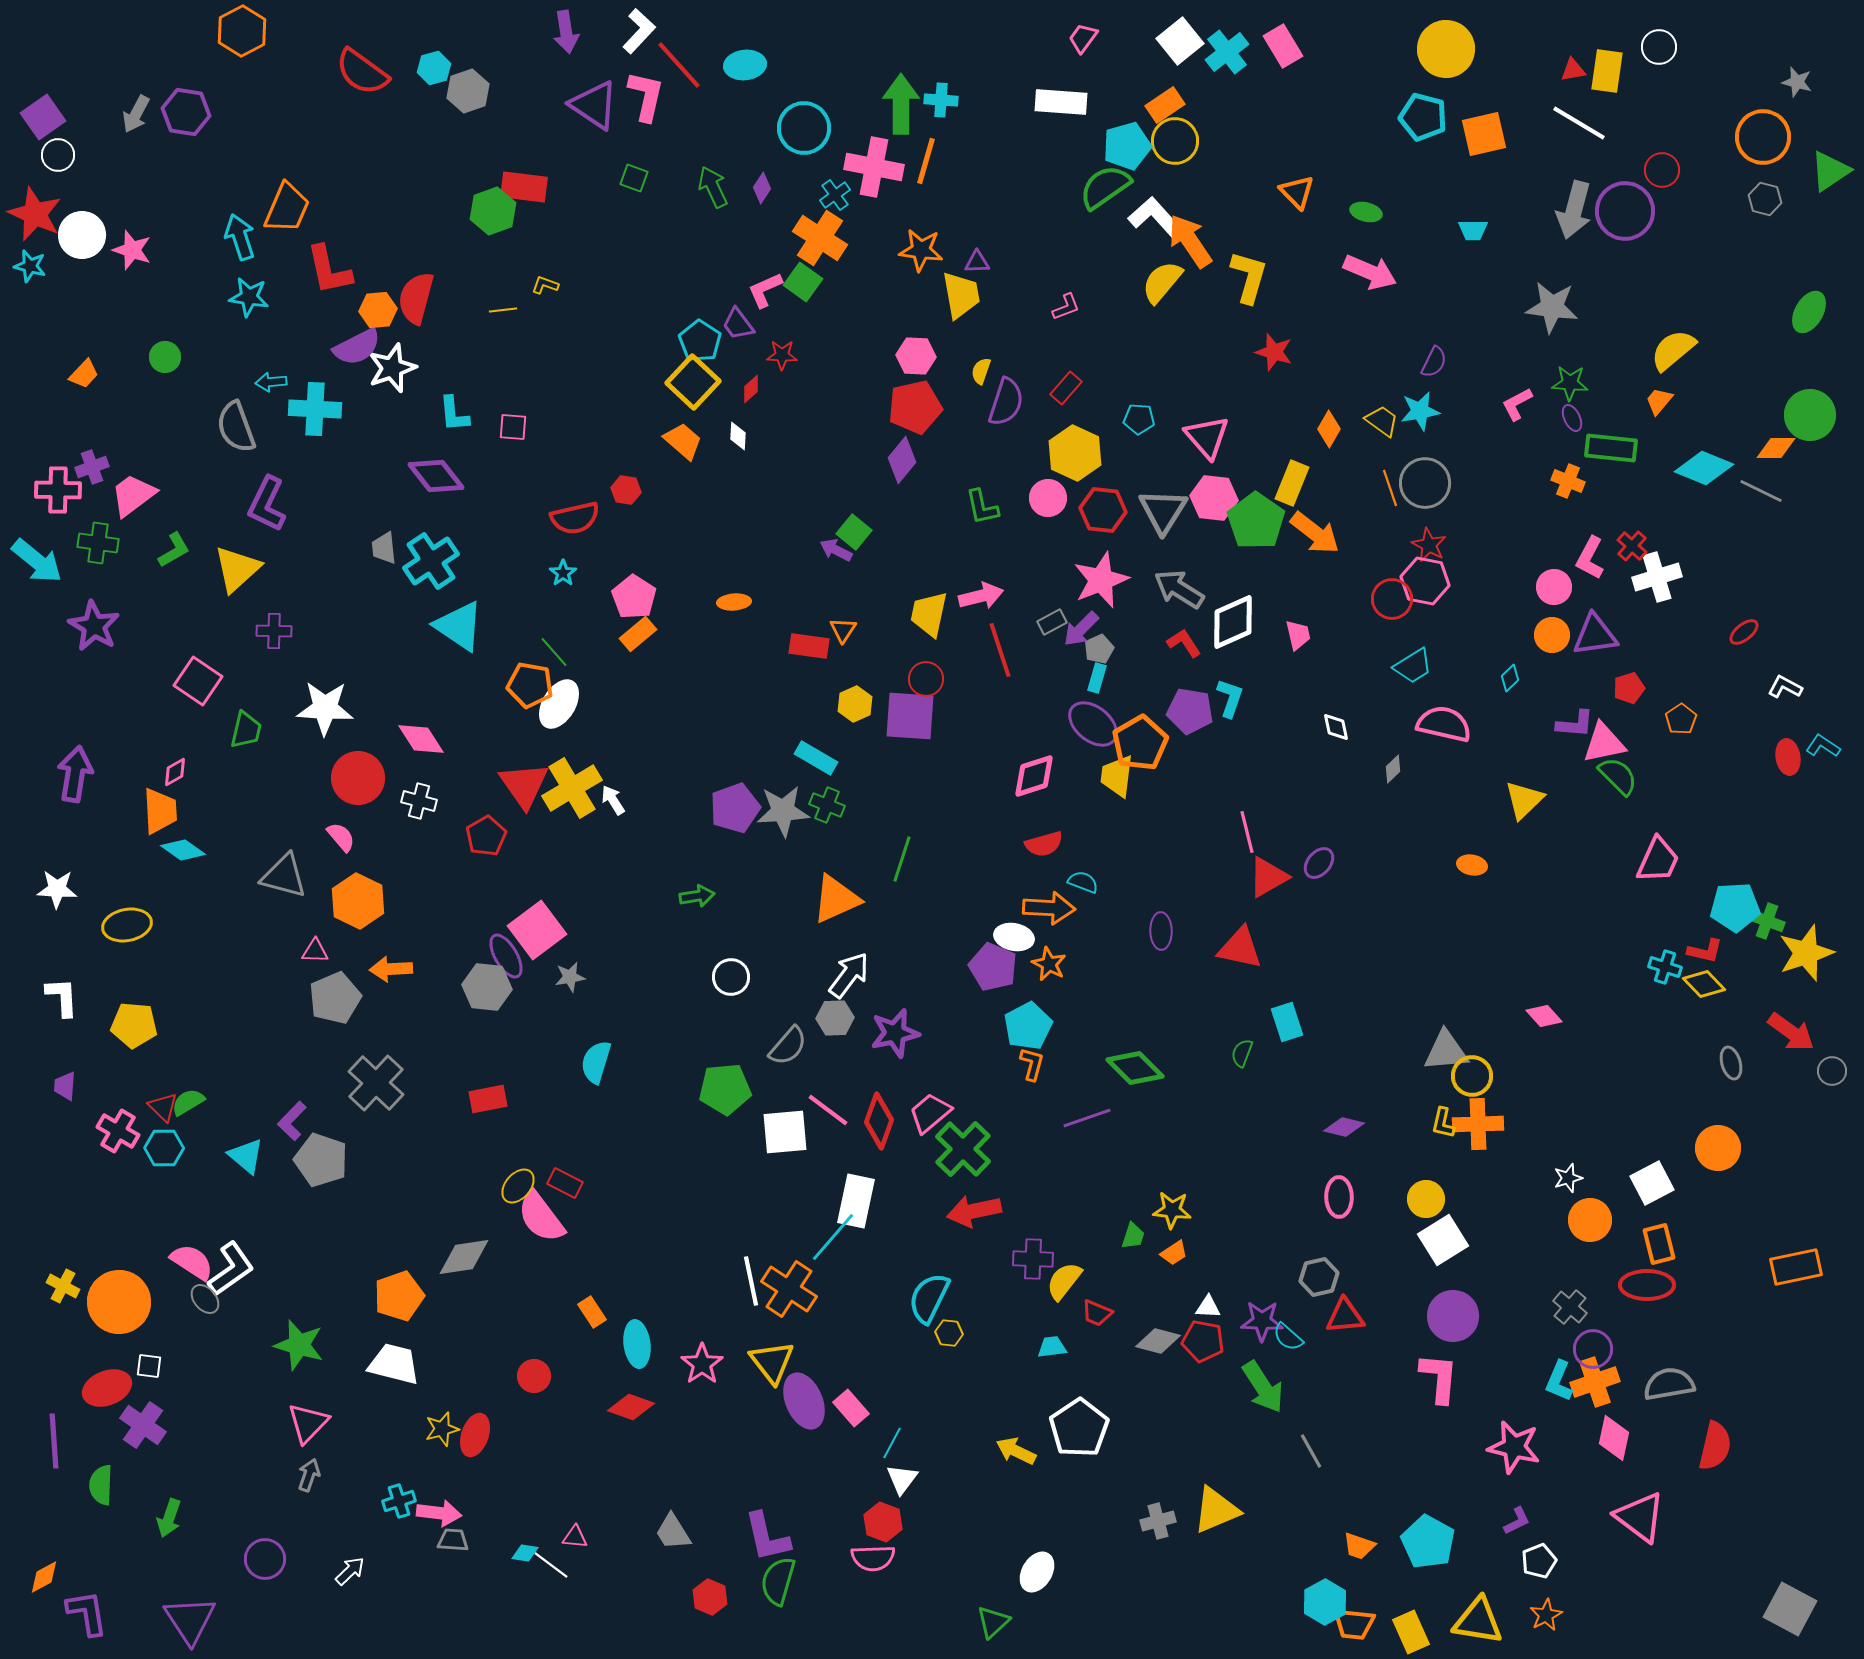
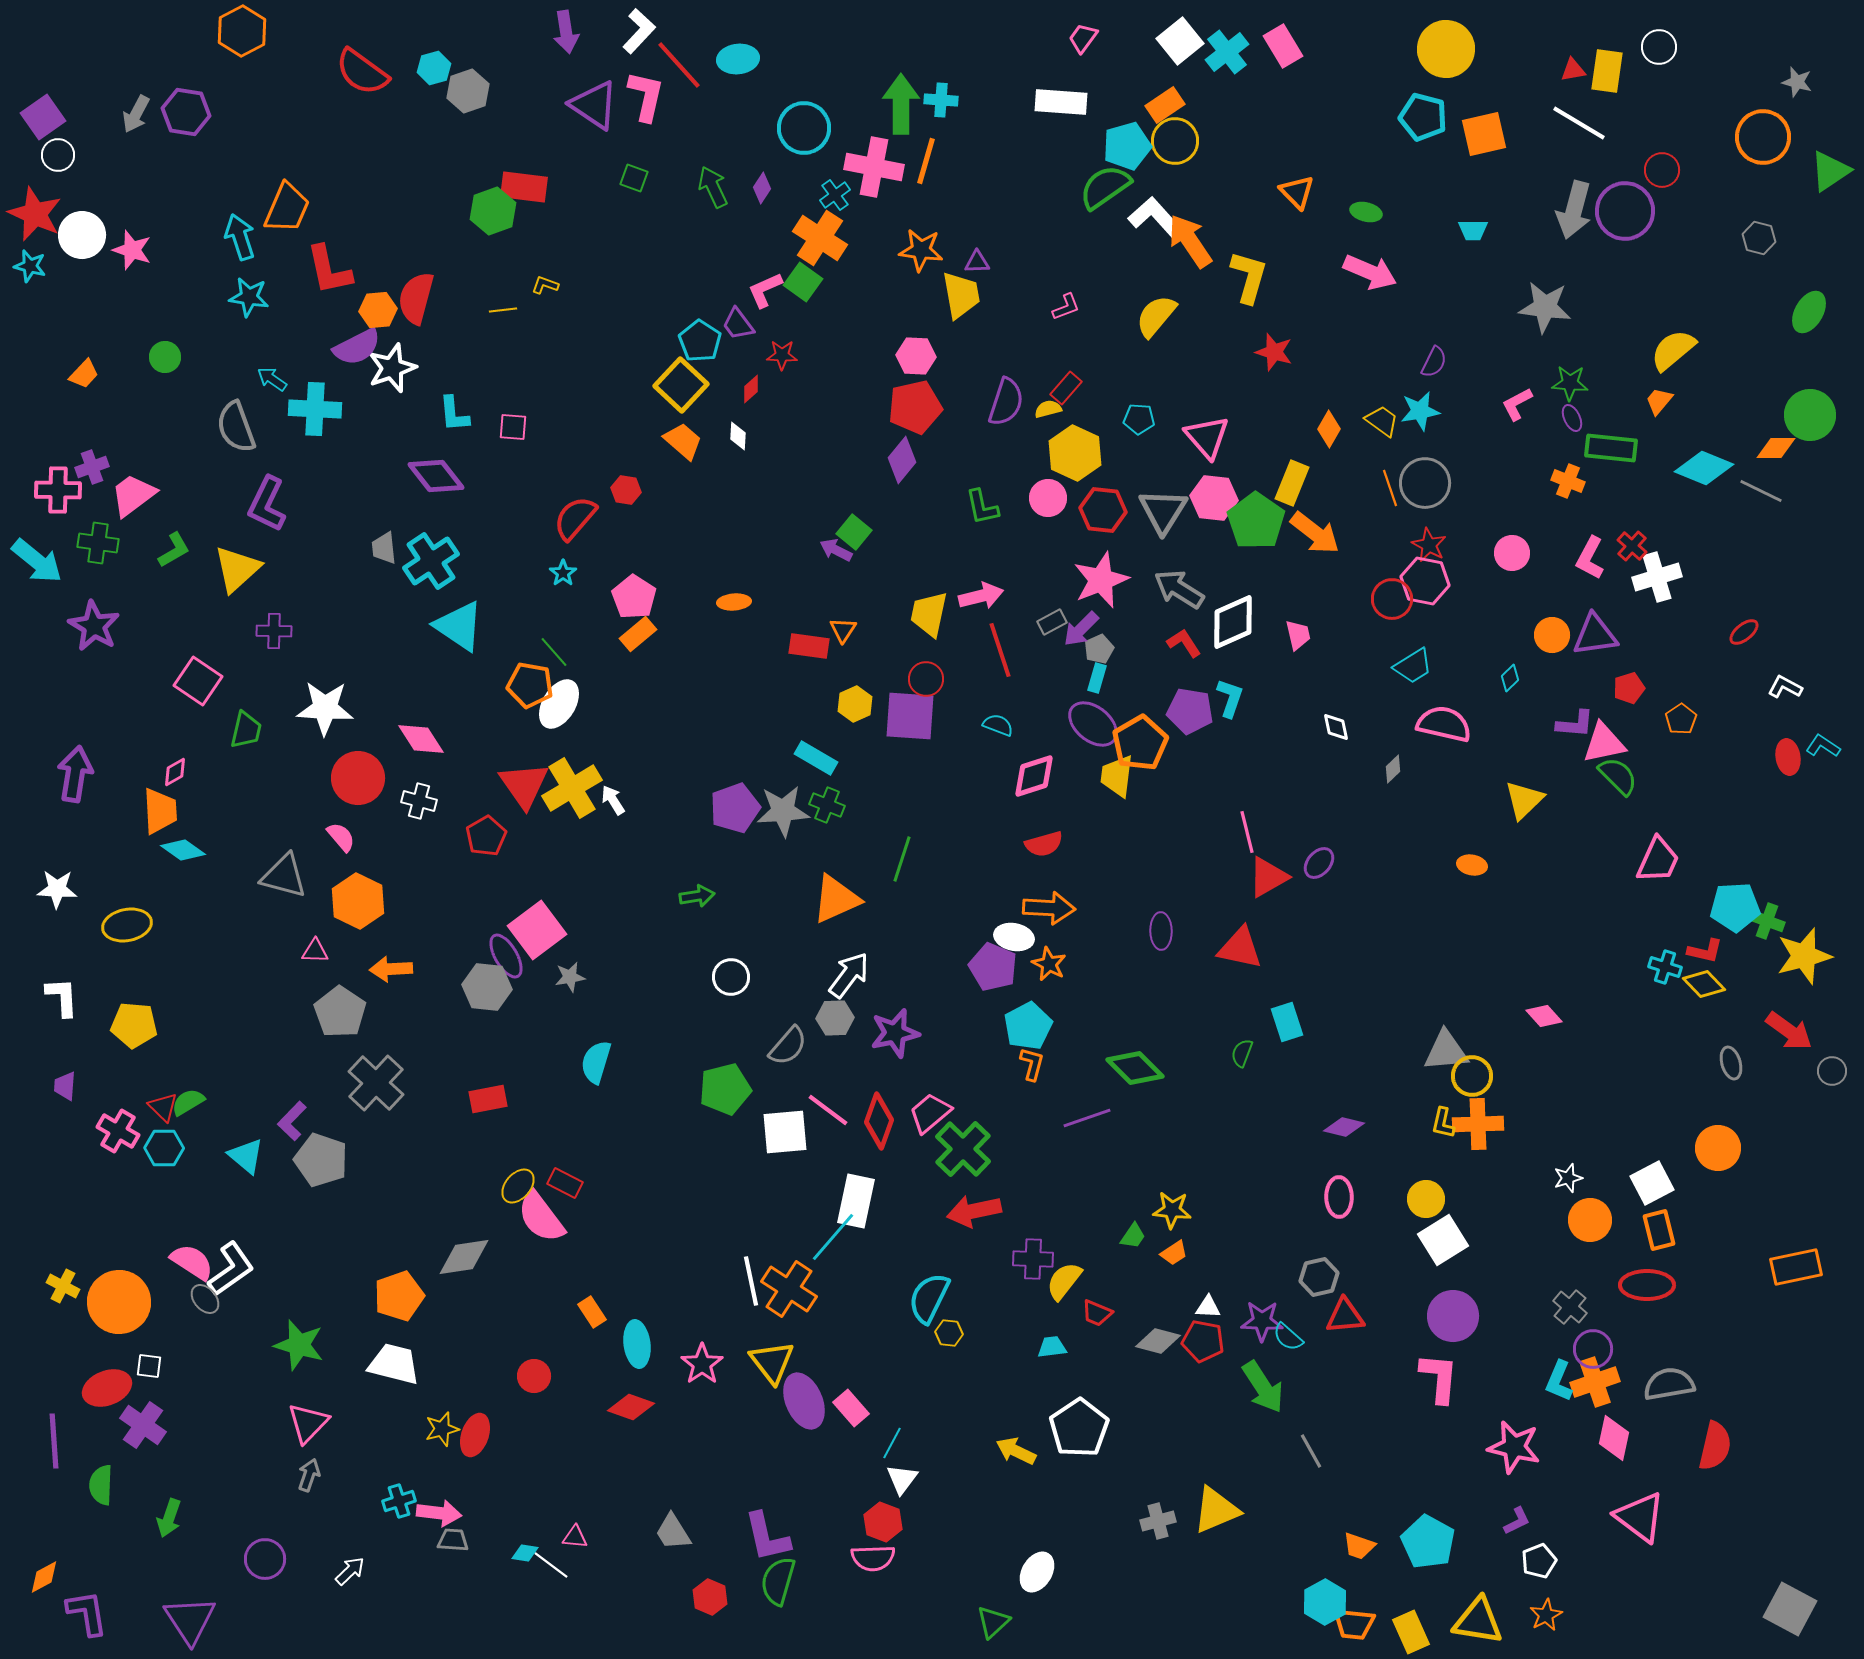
cyan ellipse at (745, 65): moved 7 px left, 6 px up
gray hexagon at (1765, 199): moved 6 px left, 39 px down
yellow semicircle at (1162, 282): moved 6 px left, 34 px down
gray star at (1552, 307): moved 7 px left
yellow semicircle at (981, 371): moved 67 px right, 38 px down; rotated 56 degrees clockwise
cyan arrow at (271, 382): moved 1 px right, 3 px up; rotated 40 degrees clockwise
yellow square at (693, 382): moved 12 px left, 3 px down
red semicircle at (575, 518): rotated 144 degrees clockwise
pink circle at (1554, 587): moved 42 px left, 34 px up
cyan semicircle at (1083, 882): moved 85 px left, 157 px up
yellow star at (1806, 953): moved 2 px left, 3 px down; rotated 4 degrees clockwise
gray pentagon at (335, 998): moved 5 px right, 14 px down; rotated 15 degrees counterclockwise
red arrow at (1791, 1032): moved 2 px left, 1 px up
green pentagon at (725, 1089): rotated 9 degrees counterclockwise
green trapezoid at (1133, 1236): rotated 16 degrees clockwise
orange rectangle at (1659, 1244): moved 14 px up
